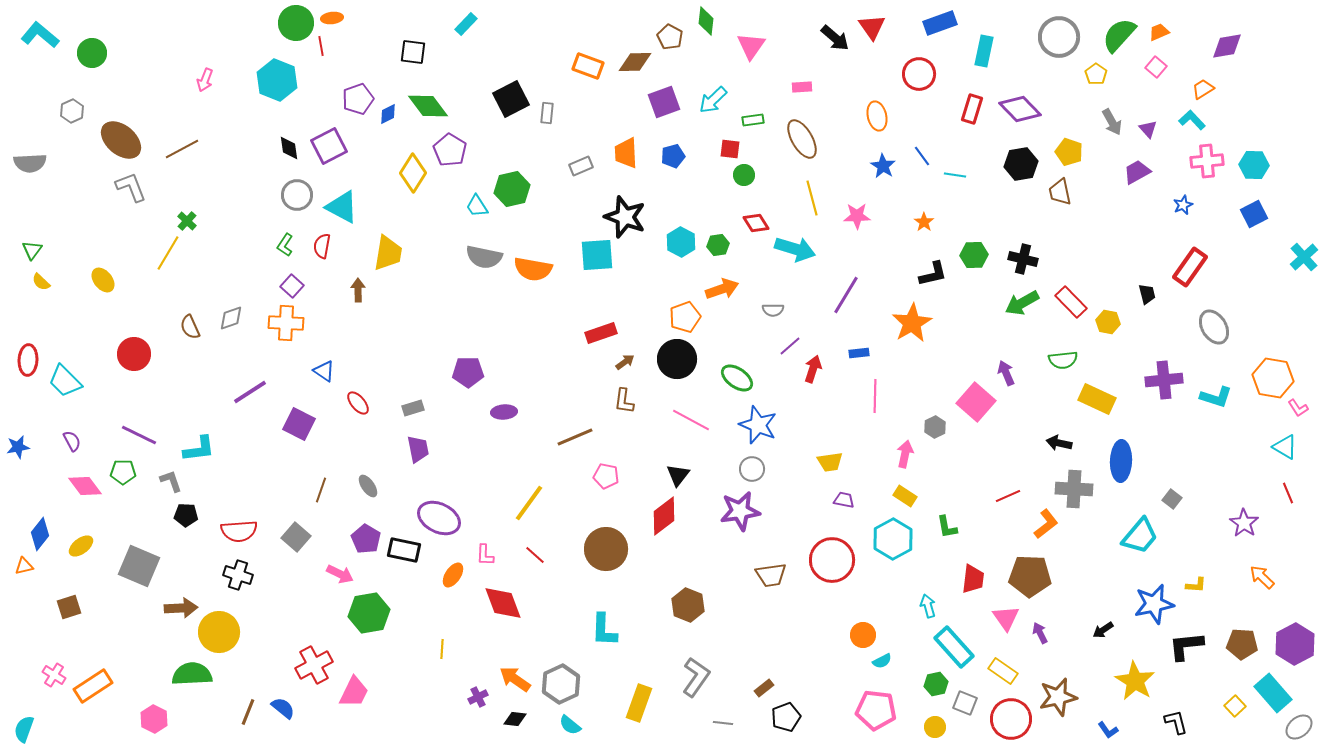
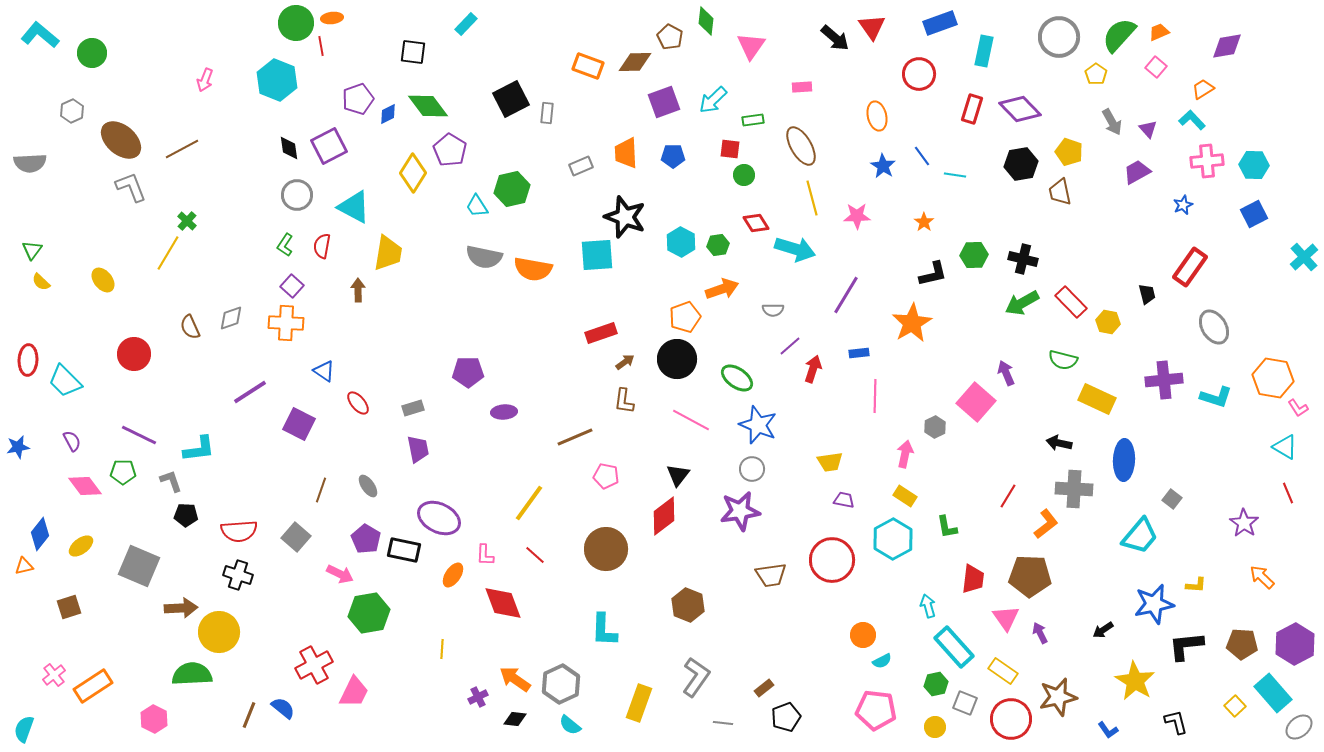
brown ellipse at (802, 139): moved 1 px left, 7 px down
blue pentagon at (673, 156): rotated 15 degrees clockwise
cyan triangle at (342, 207): moved 12 px right
green semicircle at (1063, 360): rotated 20 degrees clockwise
blue ellipse at (1121, 461): moved 3 px right, 1 px up
red line at (1008, 496): rotated 35 degrees counterclockwise
pink cross at (54, 675): rotated 20 degrees clockwise
brown line at (248, 712): moved 1 px right, 3 px down
